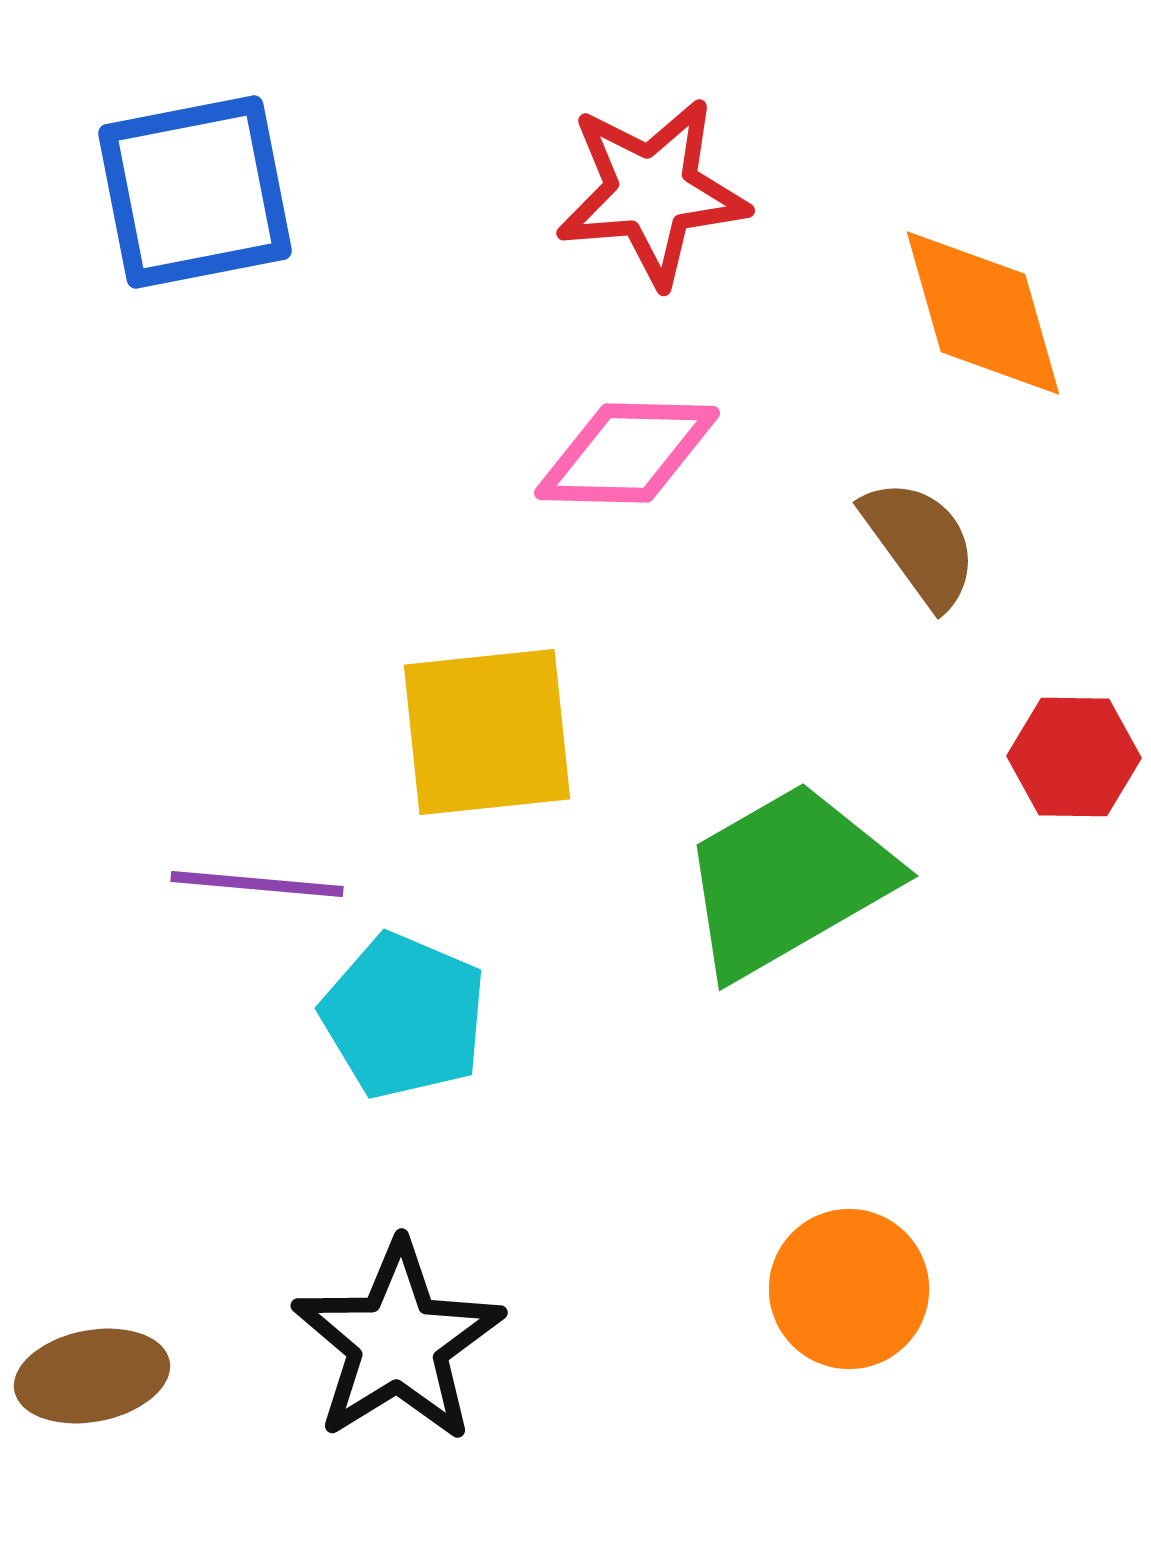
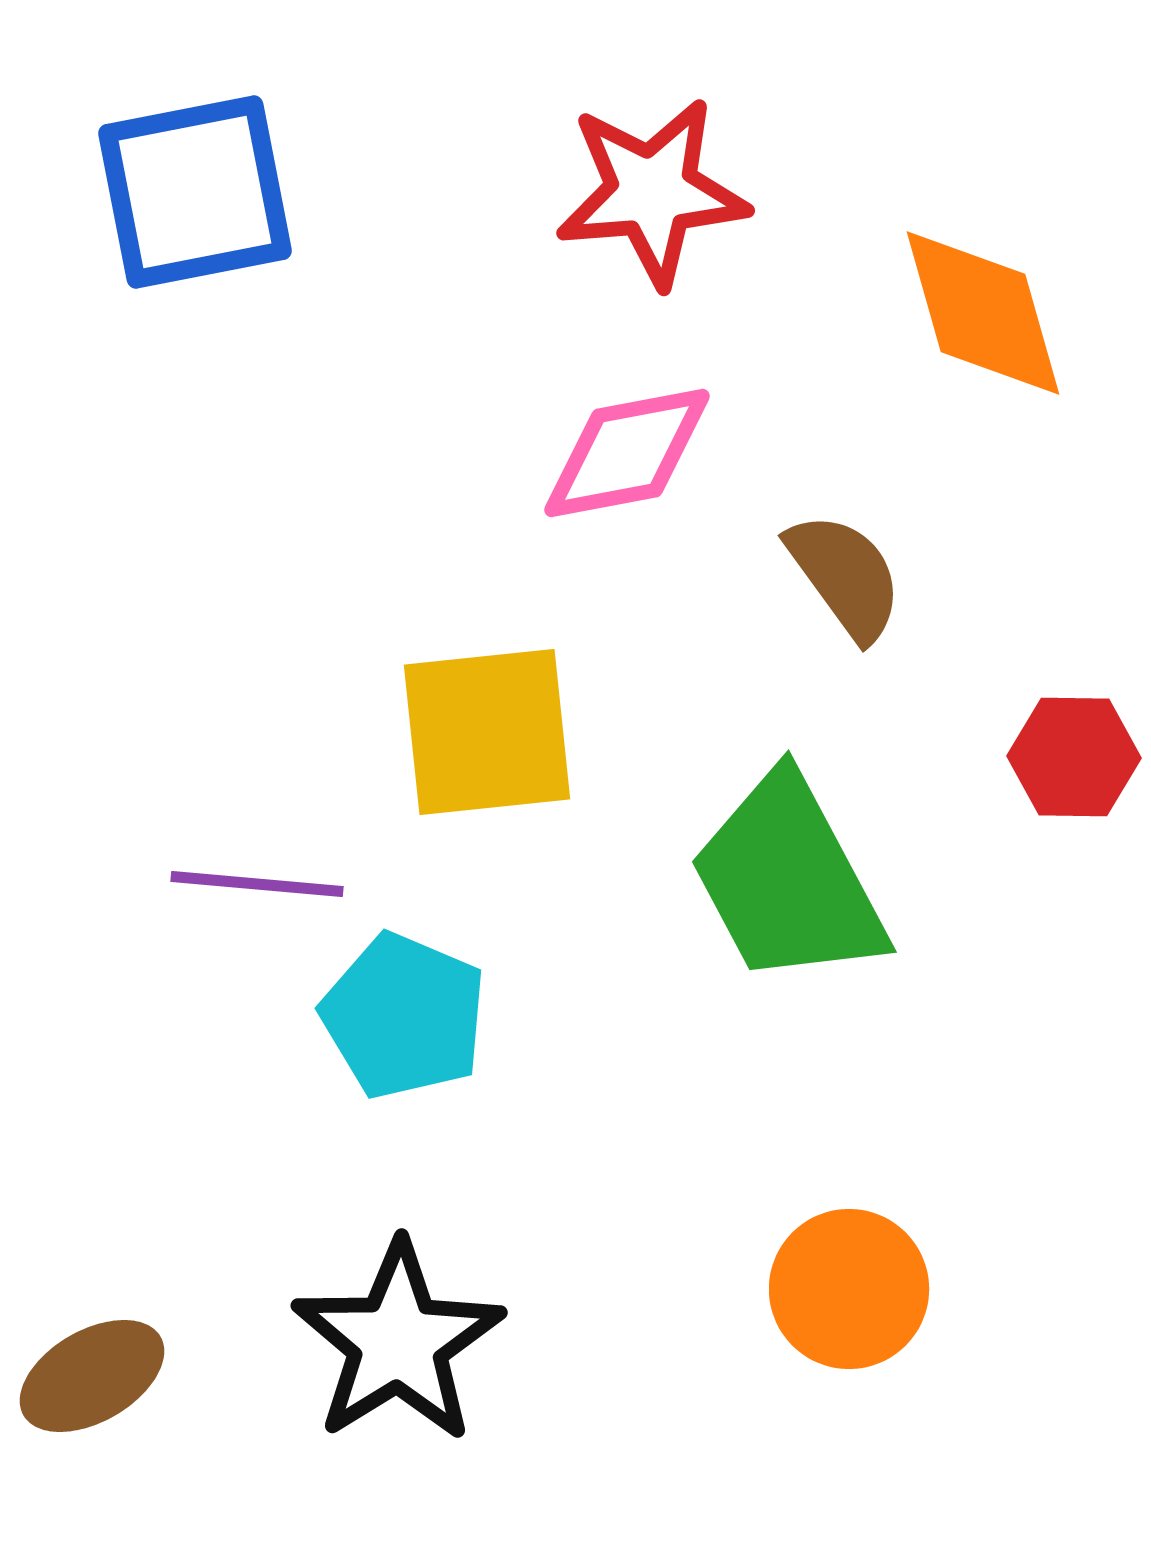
pink diamond: rotated 12 degrees counterclockwise
brown semicircle: moved 75 px left, 33 px down
green trapezoid: rotated 88 degrees counterclockwise
brown ellipse: rotated 19 degrees counterclockwise
